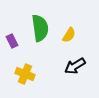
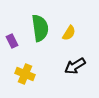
yellow semicircle: moved 2 px up
